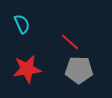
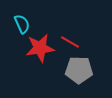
red line: rotated 12 degrees counterclockwise
red star: moved 13 px right, 21 px up
